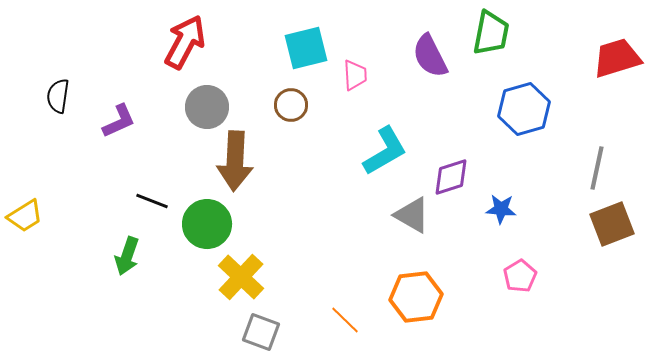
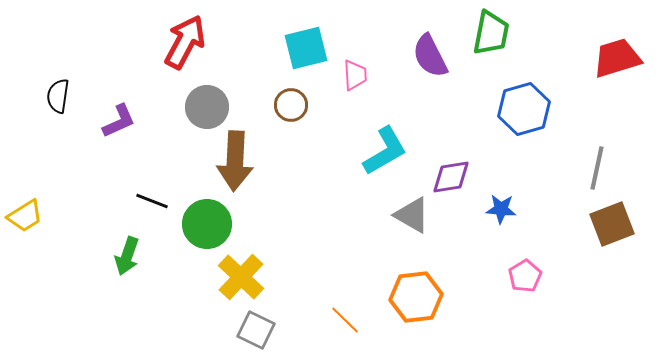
purple diamond: rotated 9 degrees clockwise
pink pentagon: moved 5 px right
gray square: moved 5 px left, 2 px up; rotated 6 degrees clockwise
